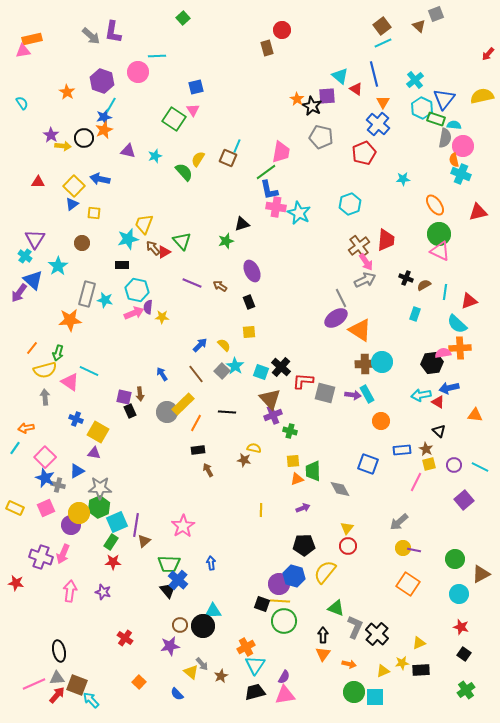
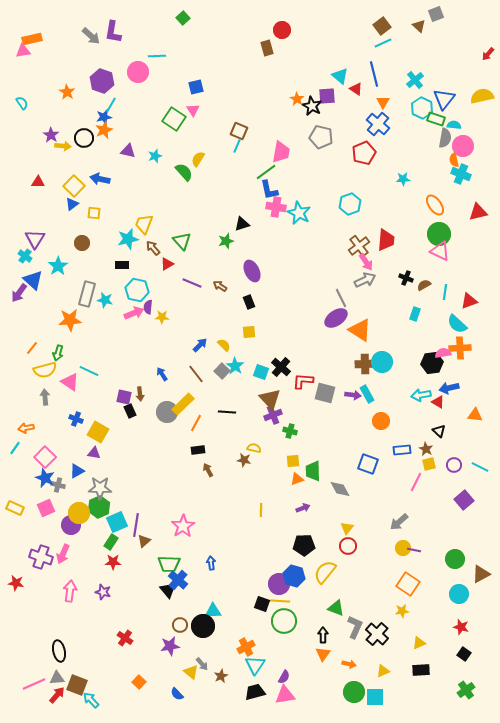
brown square at (228, 158): moved 11 px right, 27 px up
red triangle at (164, 252): moved 3 px right, 12 px down
yellow star at (402, 663): moved 52 px up
